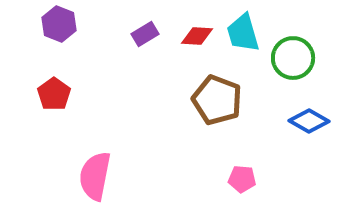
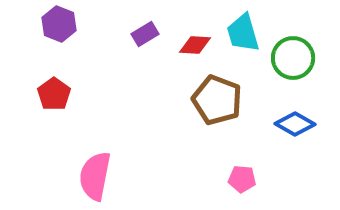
red diamond: moved 2 px left, 9 px down
blue diamond: moved 14 px left, 3 px down
